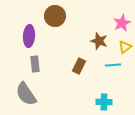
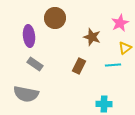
brown circle: moved 2 px down
pink star: moved 2 px left
purple ellipse: rotated 10 degrees counterclockwise
brown star: moved 7 px left, 4 px up
yellow triangle: moved 1 px down
gray rectangle: rotated 49 degrees counterclockwise
gray semicircle: rotated 45 degrees counterclockwise
cyan cross: moved 2 px down
